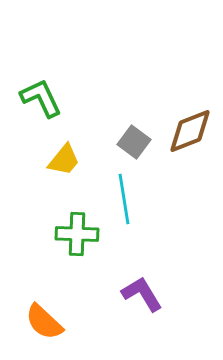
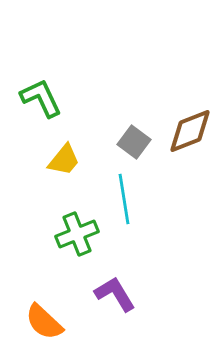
green cross: rotated 24 degrees counterclockwise
purple L-shape: moved 27 px left
